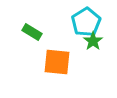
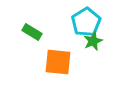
green star: rotated 12 degrees clockwise
orange square: moved 1 px right
